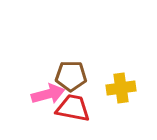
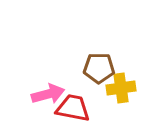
brown pentagon: moved 28 px right, 8 px up
